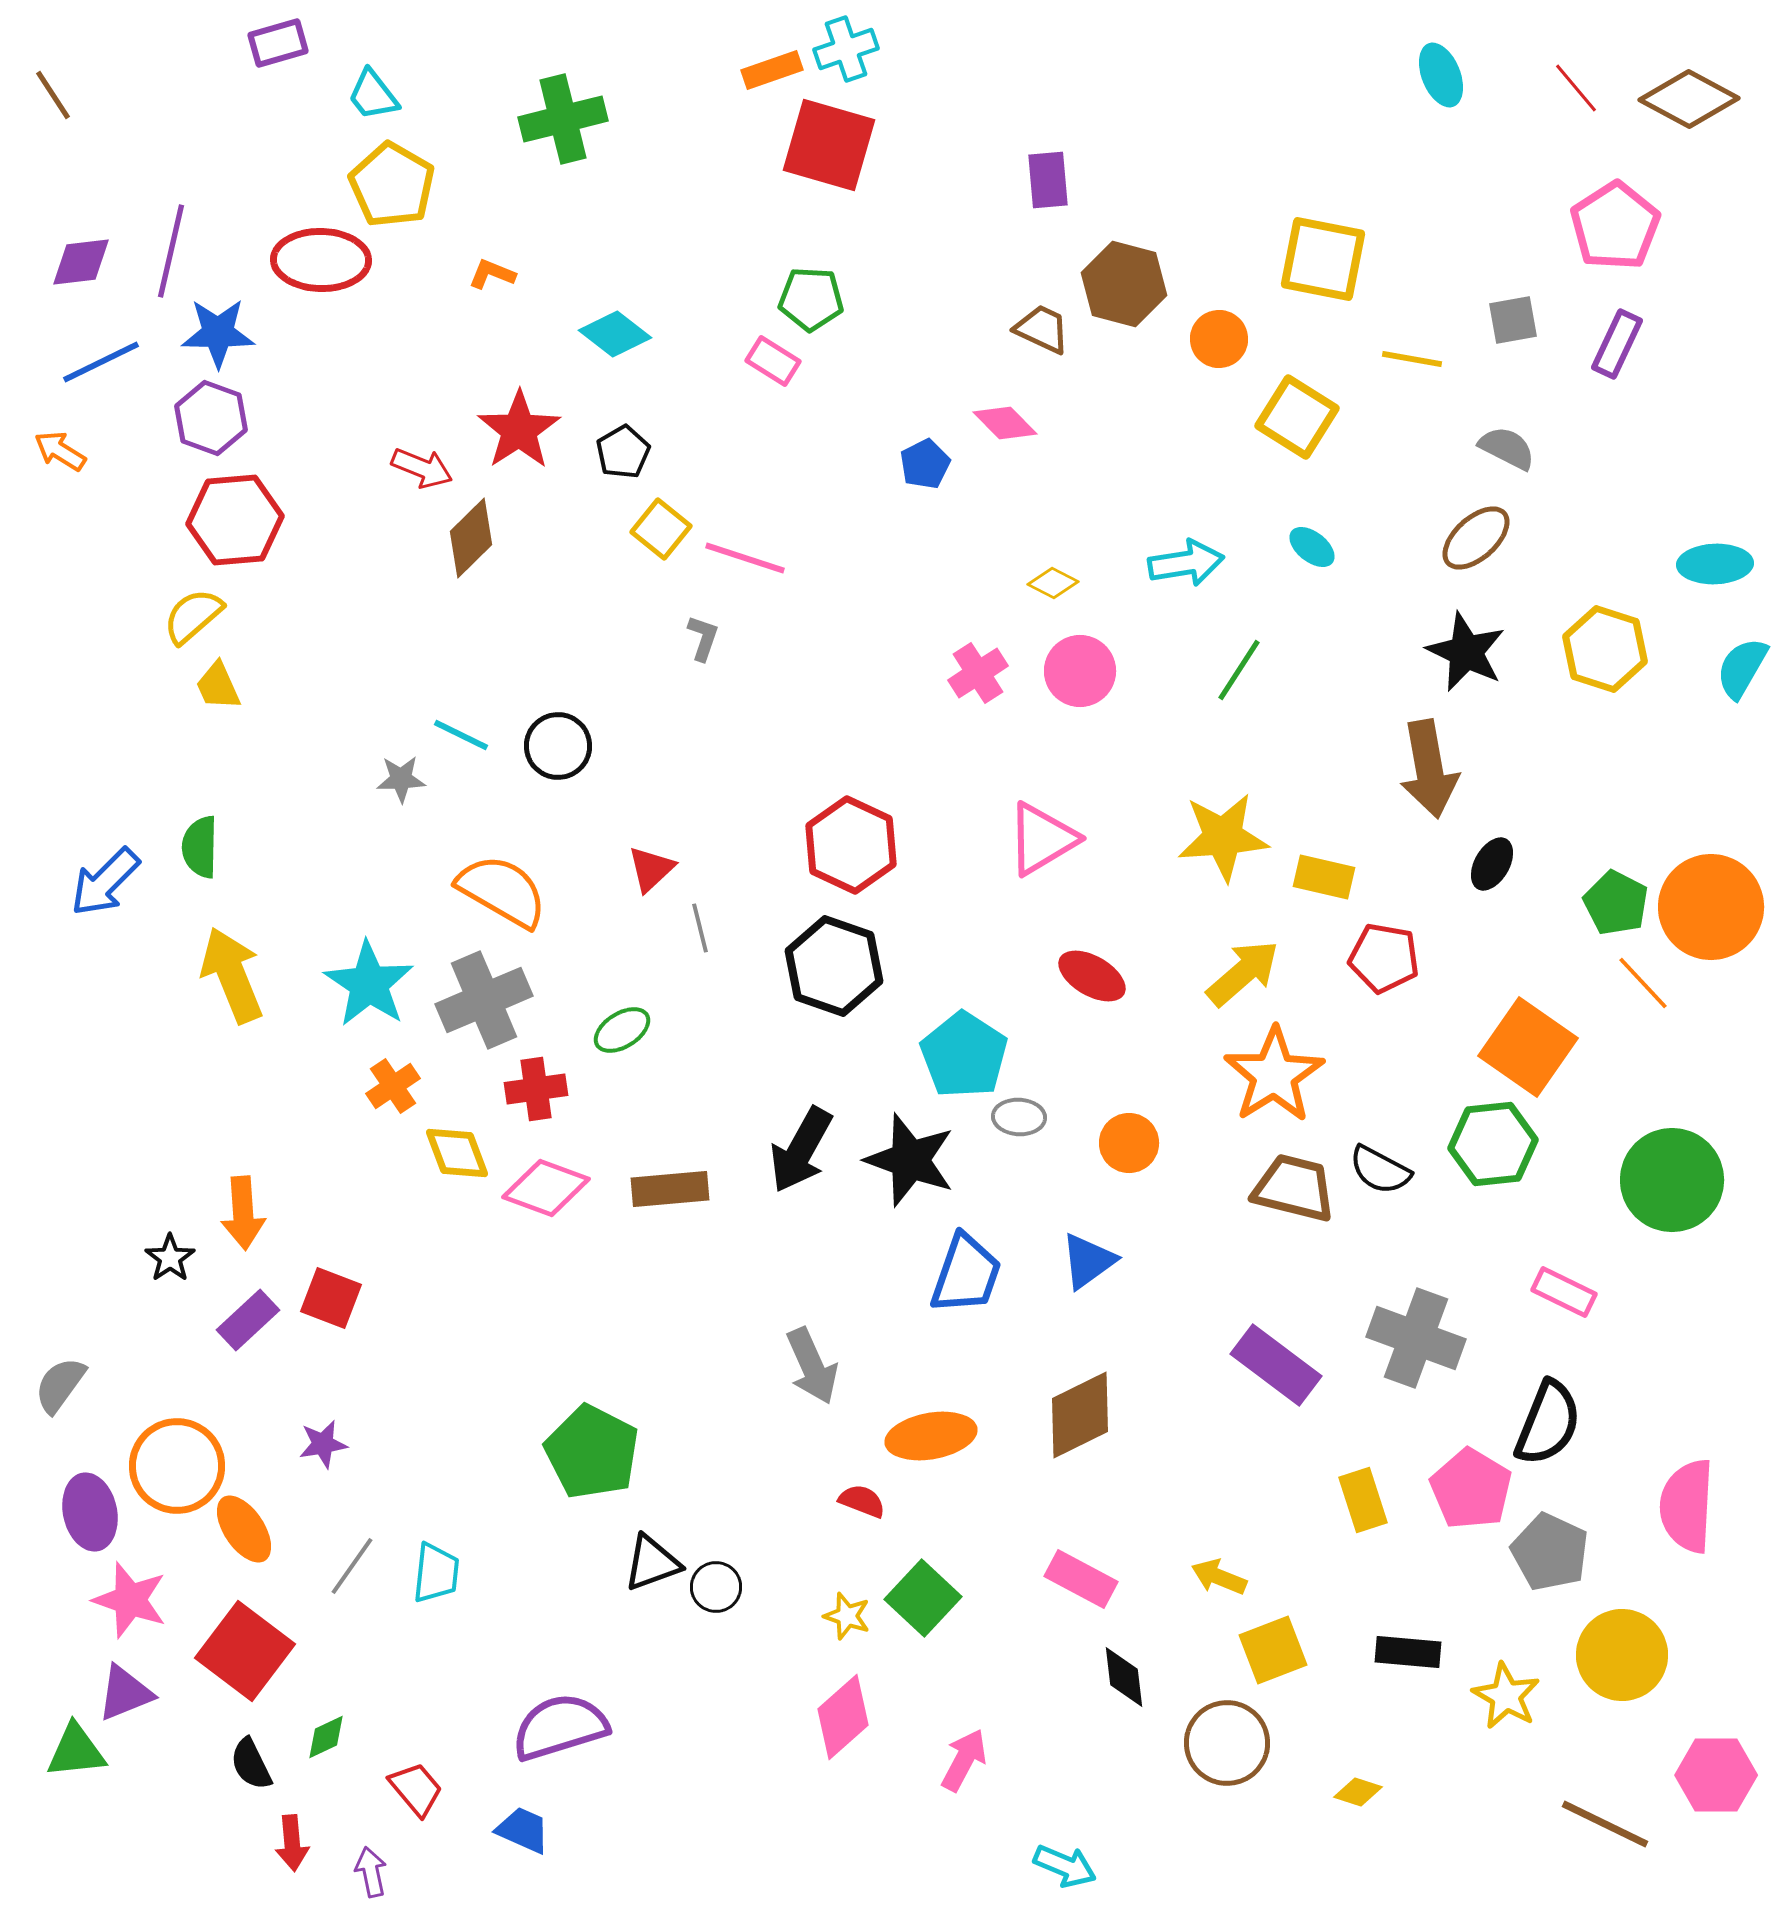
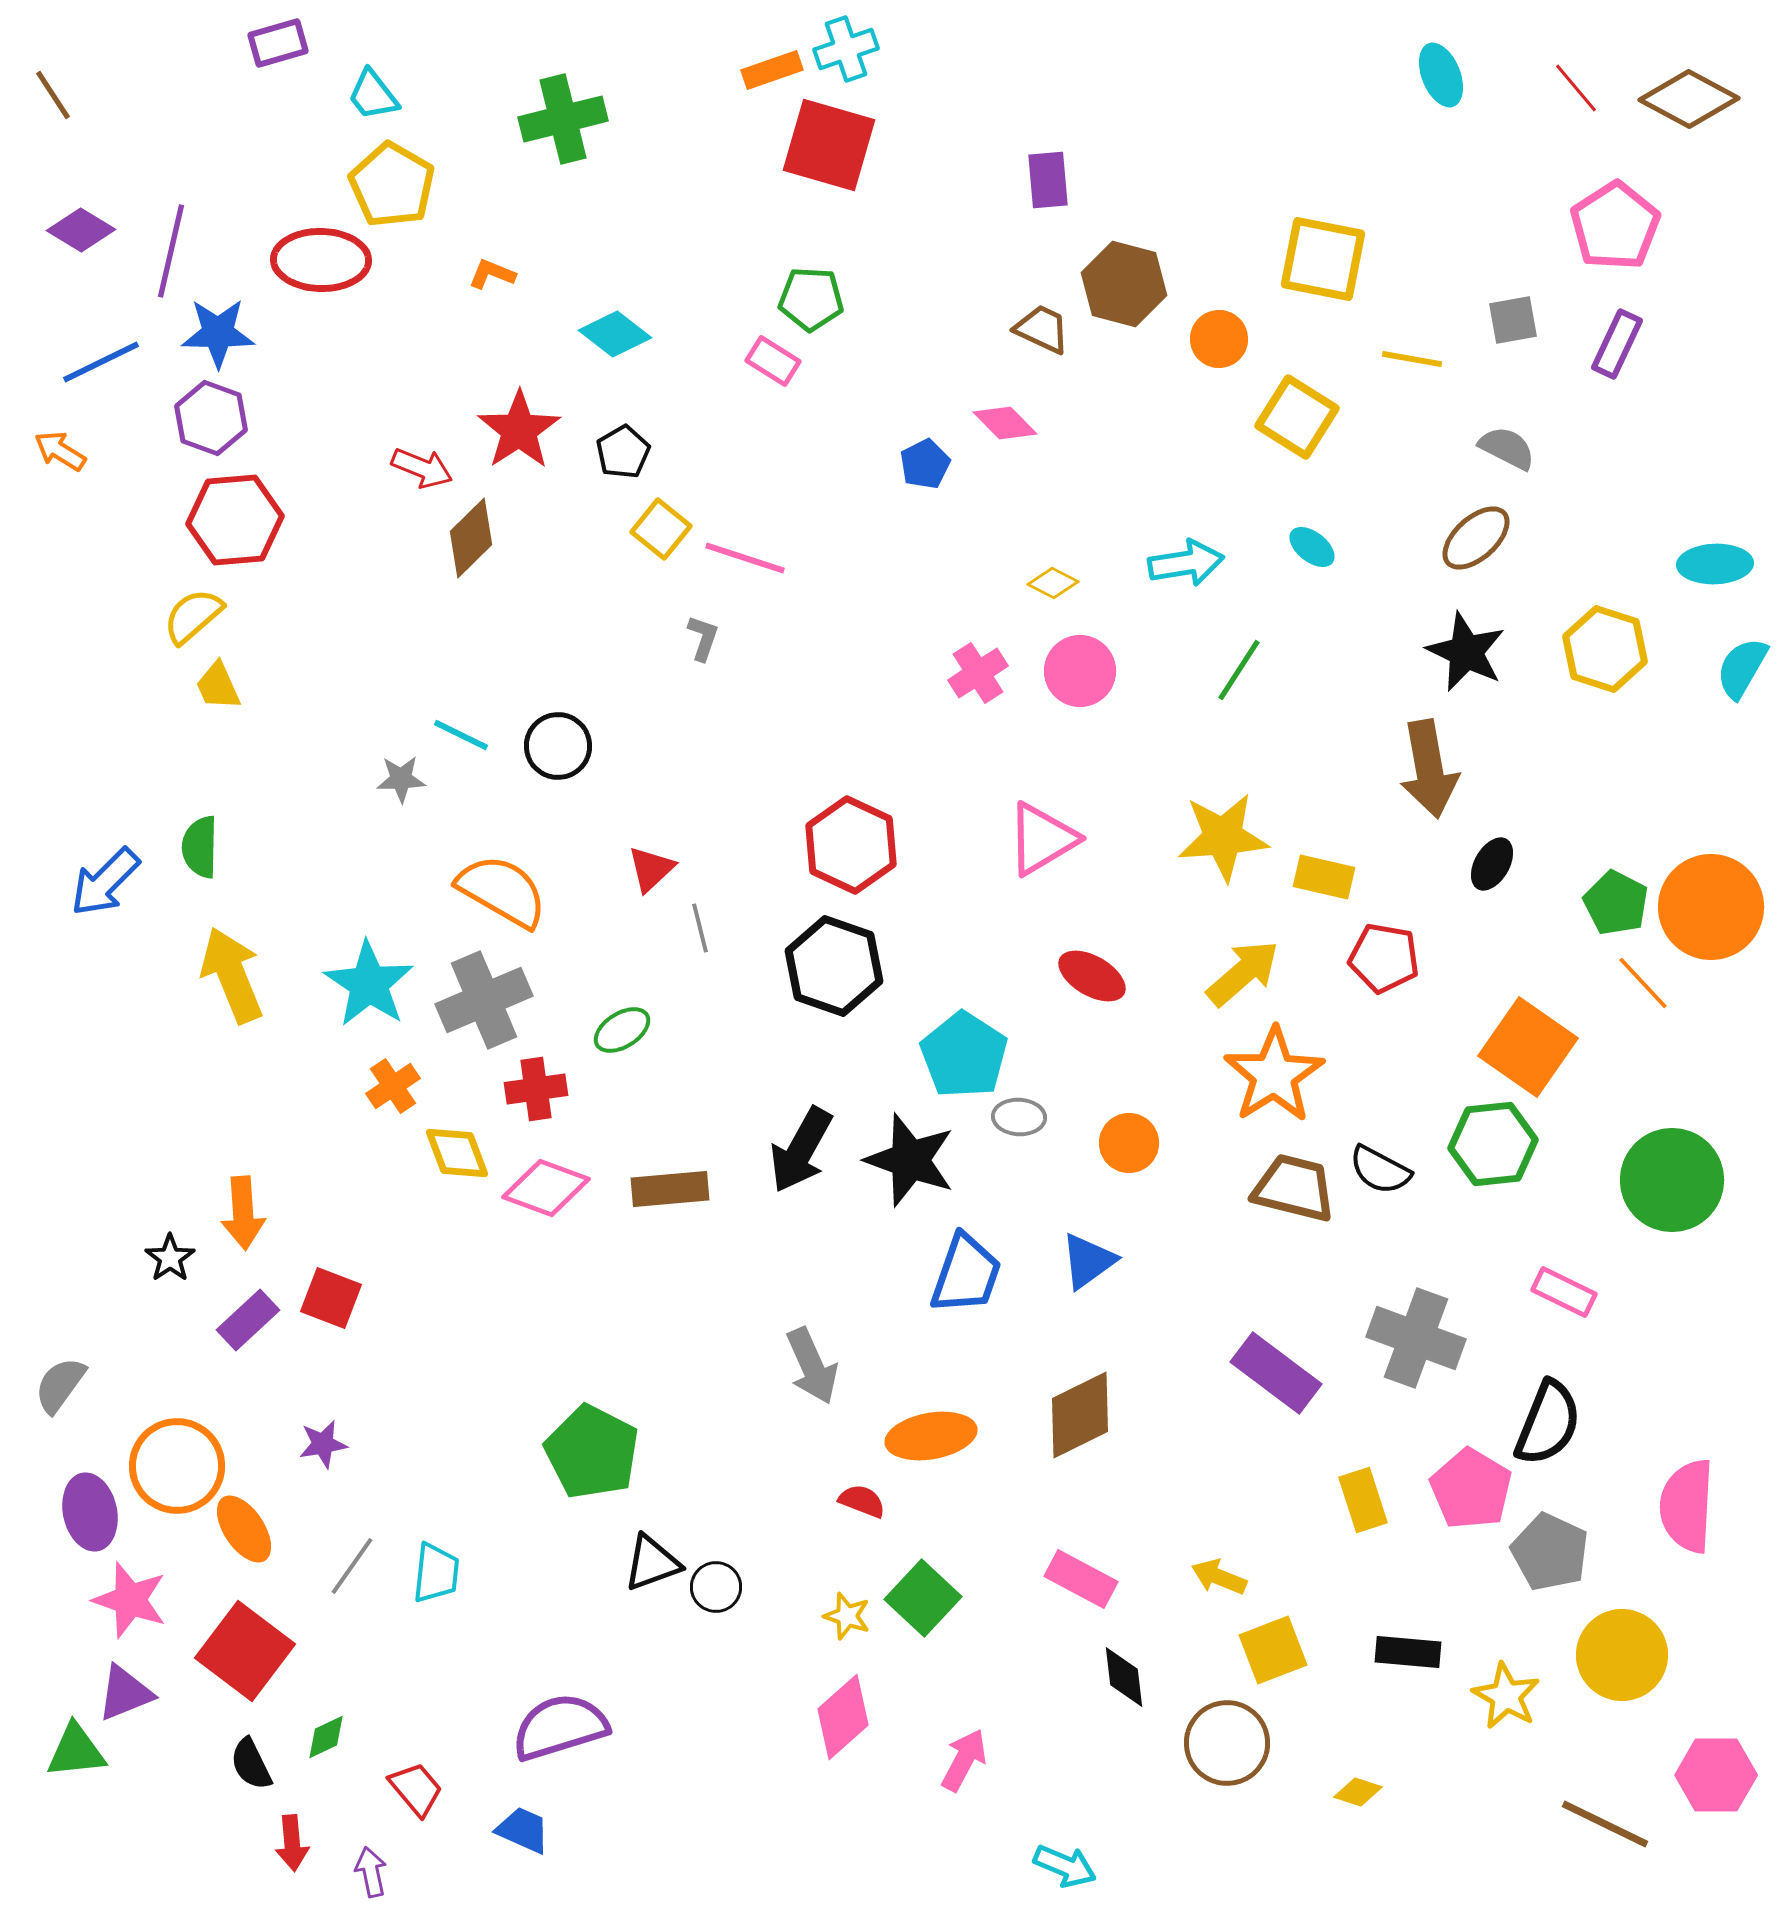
purple diamond at (81, 262): moved 32 px up; rotated 38 degrees clockwise
purple rectangle at (1276, 1365): moved 8 px down
